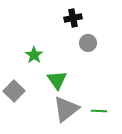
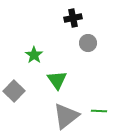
gray triangle: moved 7 px down
